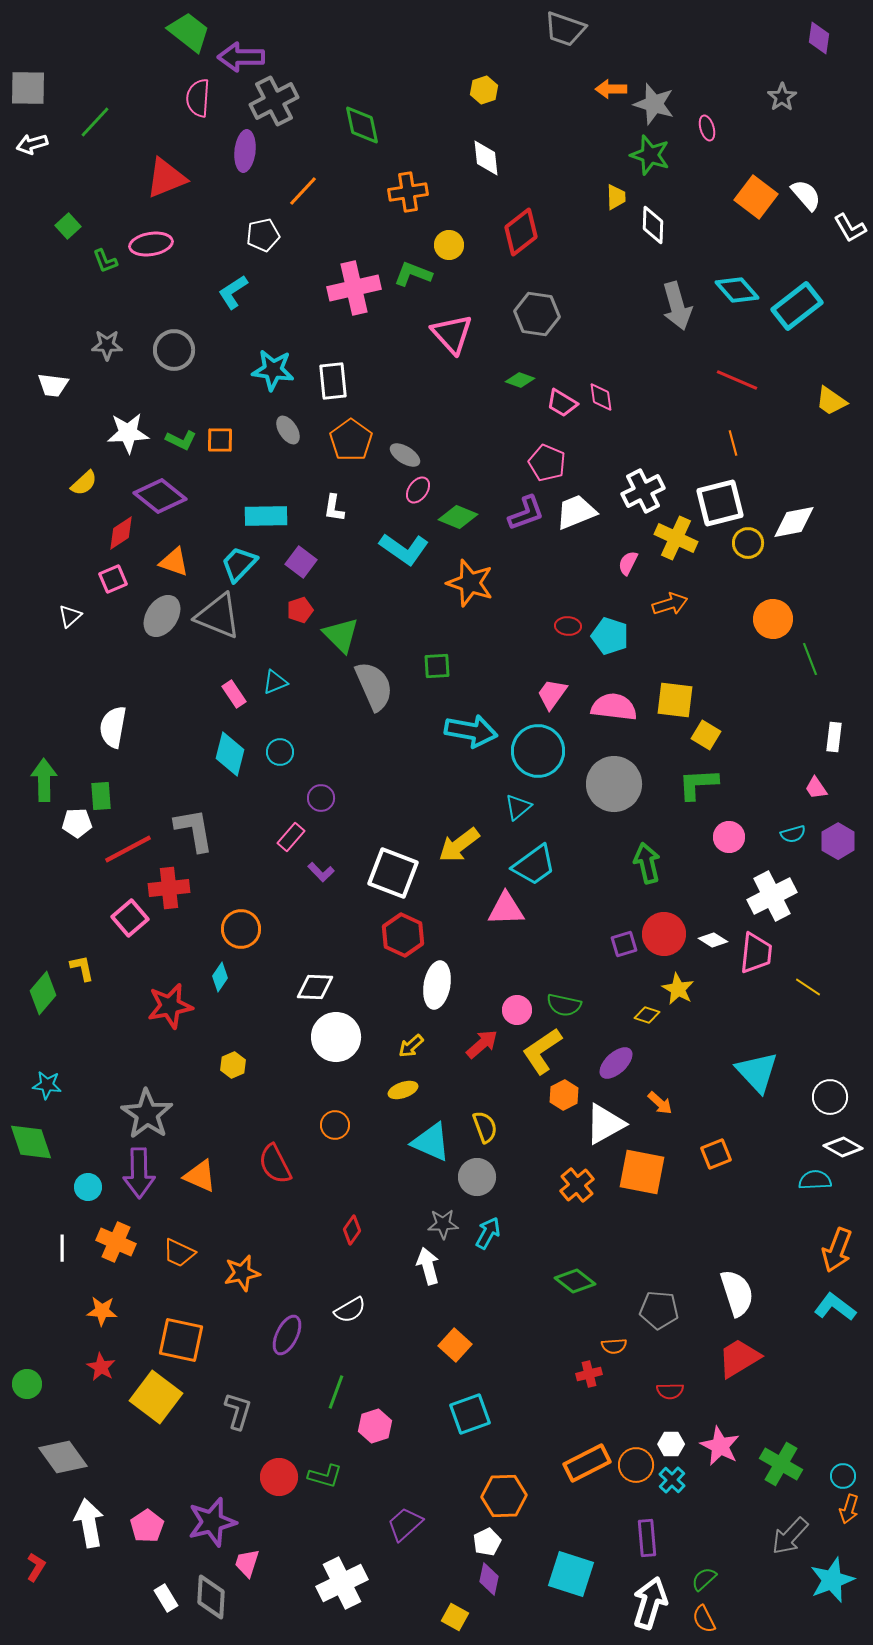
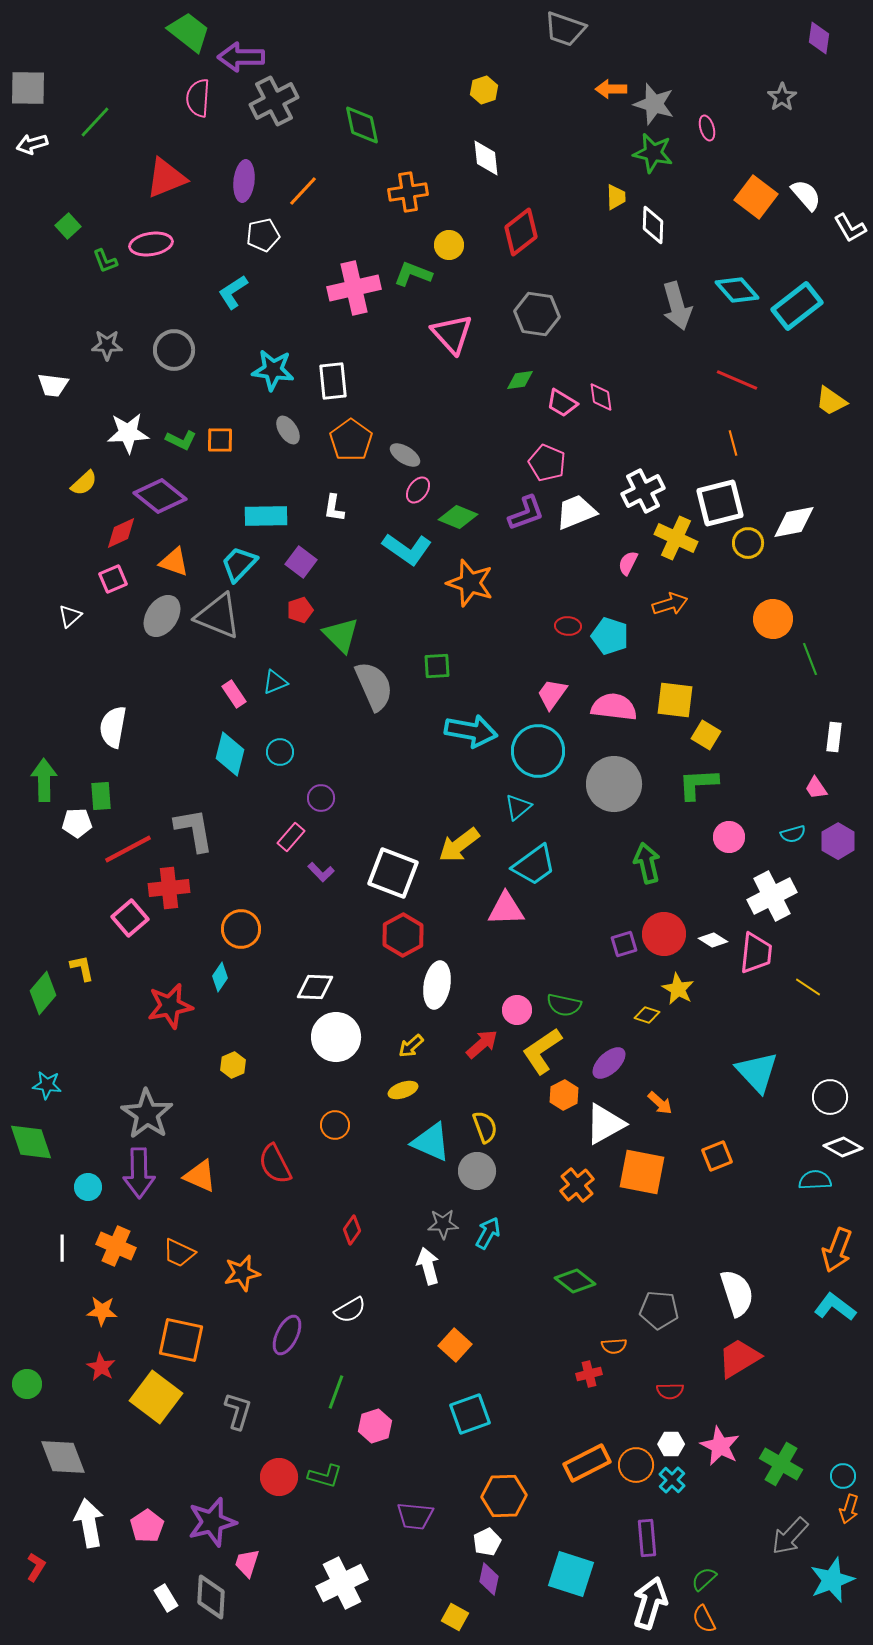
purple ellipse at (245, 151): moved 1 px left, 30 px down
green star at (650, 155): moved 3 px right, 2 px up; rotated 6 degrees counterclockwise
green diamond at (520, 380): rotated 28 degrees counterclockwise
red diamond at (121, 533): rotated 9 degrees clockwise
cyan L-shape at (404, 549): moved 3 px right
red hexagon at (403, 935): rotated 6 degrees clockwise
purple ellipse at (616, 1063): moved 7 px left
orange square at (716, 1154): moved 1 px right, 2 px down
gray circle at (477, 1177): moved 6 px up
orange cross at (116, 1242): moved 4 px down
gray diamond at (63, 1457): rotated 15 degrees clockwise
purple trapezoid at (405, 1524): moved 10 px right, 8 px up; rotated 132 degrees counterclockwise
